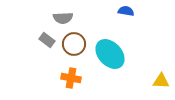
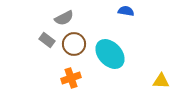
gray semicircle: moved 1 px right; rotated 24 degrees counterclockwise
orange cross: rotated 30 degrees counterclockwise
